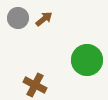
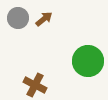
green circle: moved 1 px right, 1 px down
